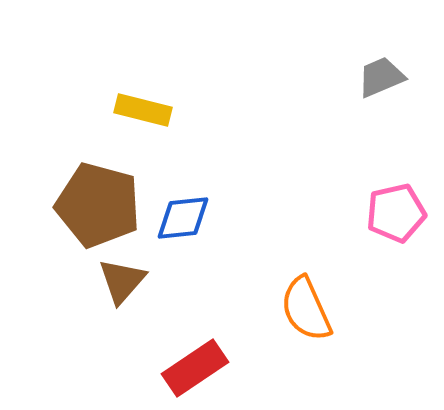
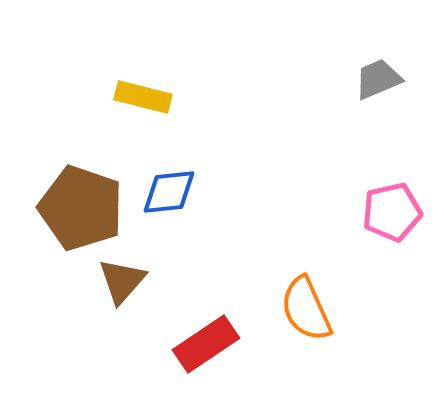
gray trapezoid: moved 3 px left, 2 px down
yellow rectangle: moved 13 px up
brown pentagon: moved 17 px left, 3 px down; rotated 4 degrees clockwise
pink pentagon: moved 4 px left, 1 px up
blue diamond: moved 14 px left, 26 px up
red rectangle: moved 11 px right, 24 px up
